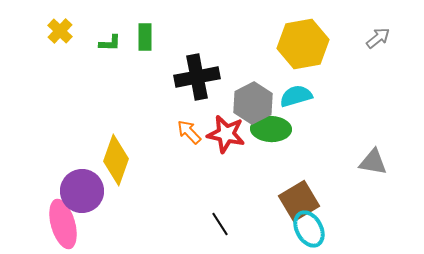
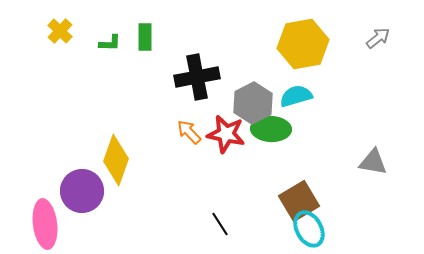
pink ellipse: moved 18 px left; rotated 9 degrees clockwise
